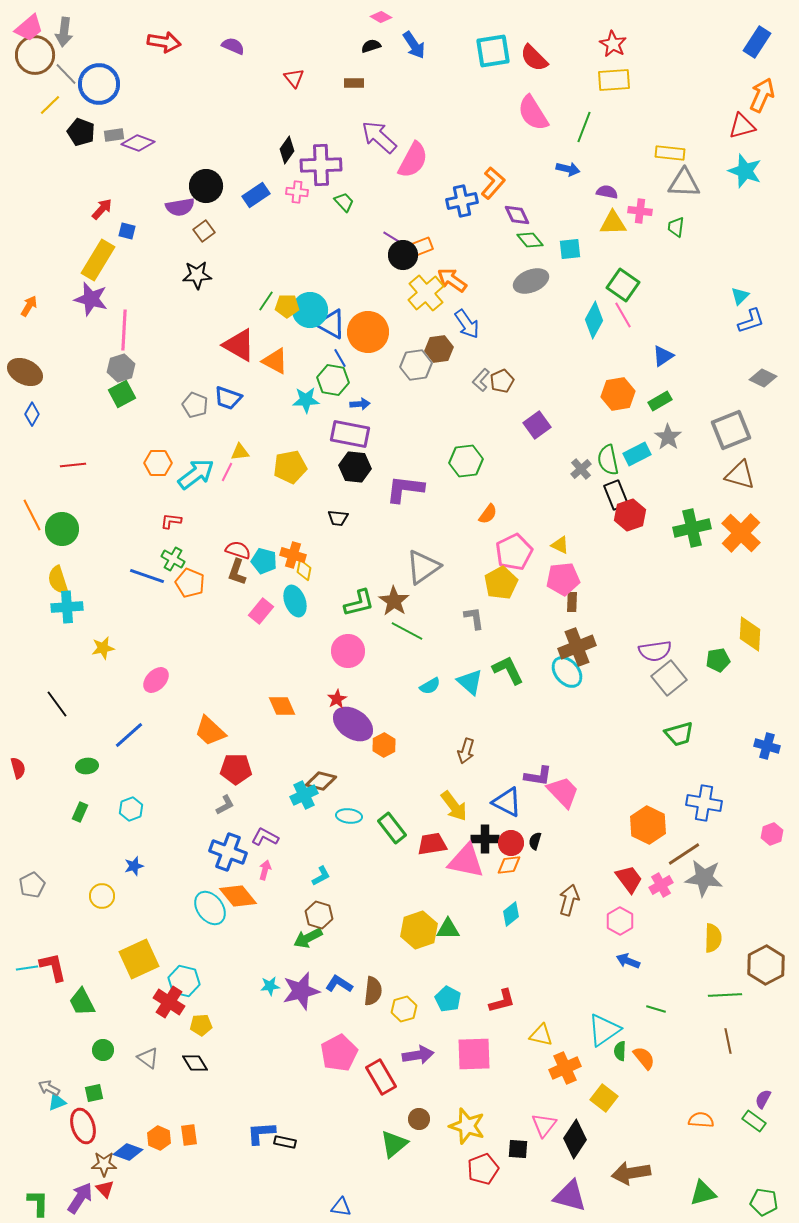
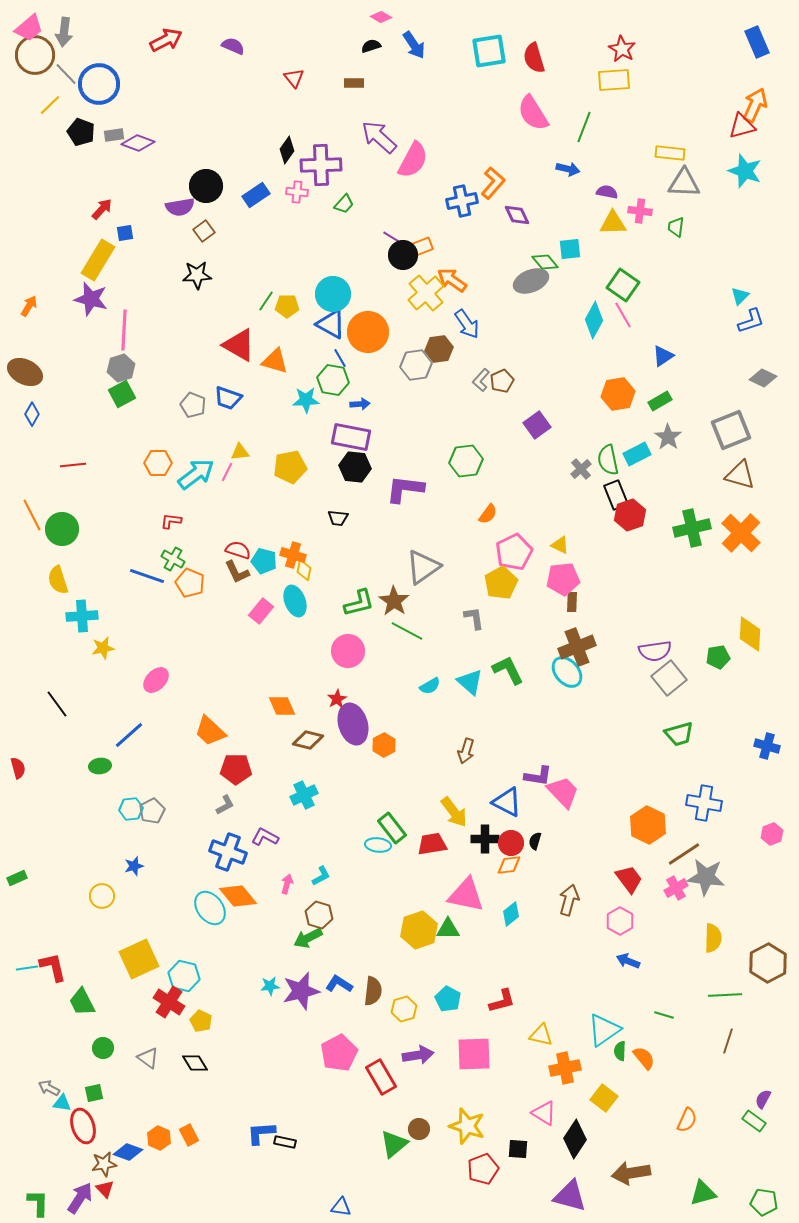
red arrow at (164, 42): moved 2 px right, 2 px up; rotated 36 degrees counterclockwise
blue rectangle at (757, 42): rotated 56 degrees counterclockwise
red star at (613, 44): moved 9 px right, 5 px down
cyan square at (493, 51): moved 4 px left
red semicircle at (534, 58): rotated 28 degrees clockwise
orange arrow at (762, 95): moved 7 px left, 10 px down
green trapezoid at (344, 202): moved 2 px down; rotated 85 degrees clockwise
blue square at (127, 231): moved 2 px left, 2 px down; rotated 24 degrees counterclockwise
green diamond at (530, 240): moved 15 px right, 22 px down
cyan circle at (310, 310): moved 23 px right, 16 px up
orange triangle at (275, 361): rotated 12 degrees counterclockwise
gray pentagon at (195, 405): moved 2 px left
purple rectangle at (350, 434): moved 1 px right, 3 px down
brown L-shape at (237, 572): rotated 44 degrees counterclockwise
cyan cross at (67, 607): moved 15 px right, 9 px down
green pentagon at (718, 660): moved 3 px up
purple ellipse at (353, 724): rotated 39 degrees clockwise
green ellipse at (87, 766): moved 13 px right
brown diamond at (321, 781): moved 13 px left, 41 px up
yellow arrow at (454, 806): moved 6 px down
cyan hexagon at (131, 809): rotated 15 degrees clockwise
green rectangle at (80, 812): moved 63 px left, 66 px down; rotated 42 degrees clockwise
cyan ellipse at (349, 816): moved 29 px right, 29 px down
pink triangle at (466, 861): moved 34 px down
pink arrow at (265, 870): moved 22 px right, 14 px down
gray star at (704, 878): moved 2 px right, 1 px up
gray pentagon at (32, 885): moved 120 px right, 74 px up
pink cross at (661, 885): moved 15 px right, 3 px down
brown hexagon at (766, 965): moved 2 px right, 2 px up
cyan hexagon at (184, 981): moved 5 px up
green line at (656, 1009): moved 8 px right, 6 px down
yellow pentagon at (201, 1025): moved 4 px up; rotated 30 degrees clockwise
brown line at (728, 1041): rotated 30 degrees clockwise
green circle at (103, 1050): moved 2 px up
orange cross at (565, 1068): rotated 12 degrees clockwise
cyan triangle at (57, 1102): moved 5 px right, 1 px down; rotated 30 degrees clockwise
brown circle at (419, 1119): moved 10 px down
orange semicircle at (701, 1120): moved 14 px left; rotated 110 degrees clockwise
pink triangle at (544, 1125): moved 12 px up; rotated 36 degrees counterclockwise
orange rectangle at (189, 1135): rotated 20 degrees counterclockwise
brown star at (104, 1164): rotated 10 degrees counterclockwise
